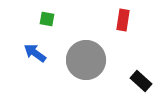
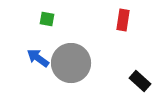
blue arrow: moved 3 px right, 5 px down
gray circle: moved 15 px left, 3 px down
black rectangle: moved 1 px left
